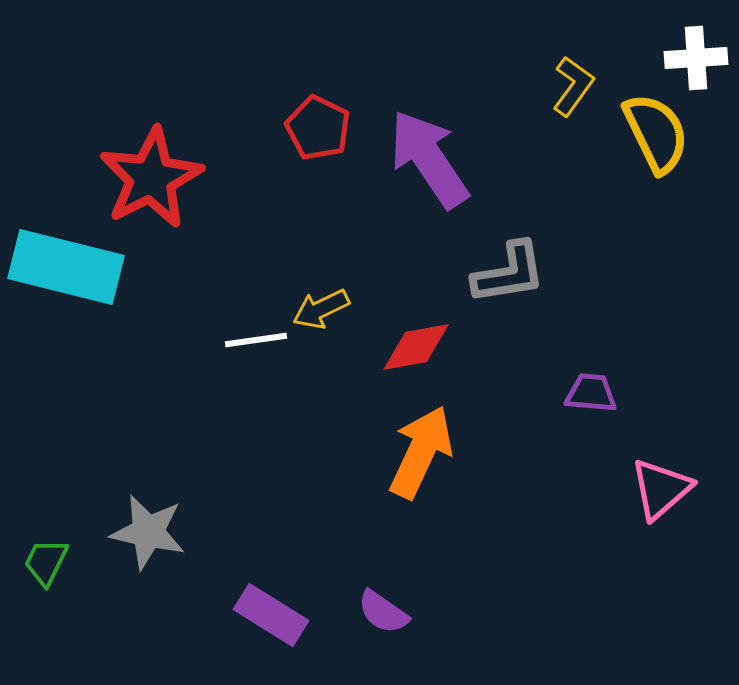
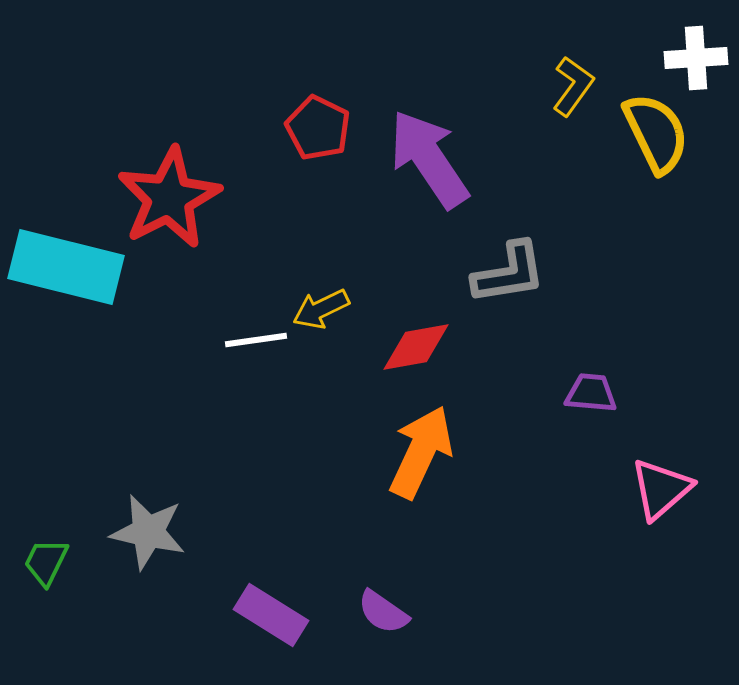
red star: moved 18 px right, 20 px down
